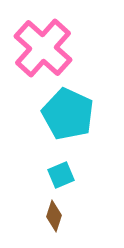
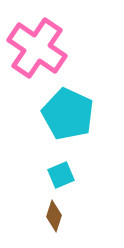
pink cross: moved 6 px left; rotated 8 degrees counterclockwise
